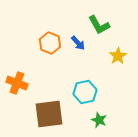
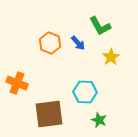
green L-shape: moved 1 px right, 1 px down
yellow star: moved 7 px left, 1 px down
cyan hexagon: rotated 15 degrees clockwise
